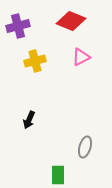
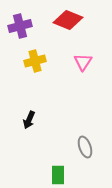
red diamond: moved 3 px left, 1 px up
purple cross: moved 2 px right
pink triangle: moved 2 px right, 5 px down; rotated 30 degrees counterclockwise
gray ellipse: rotated 35 degrees counterclockwise
